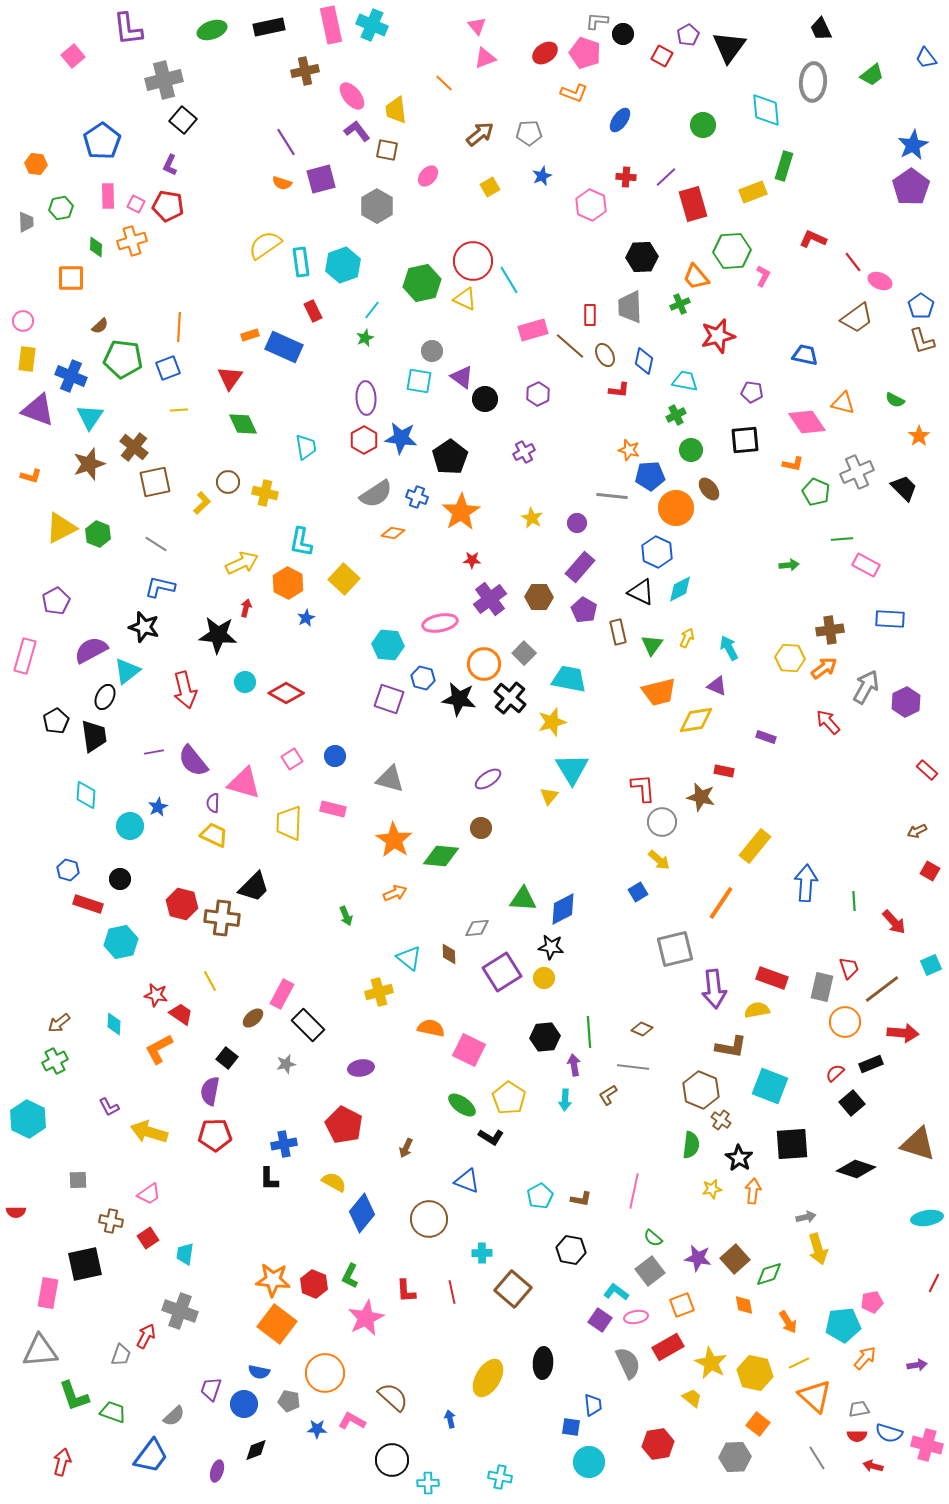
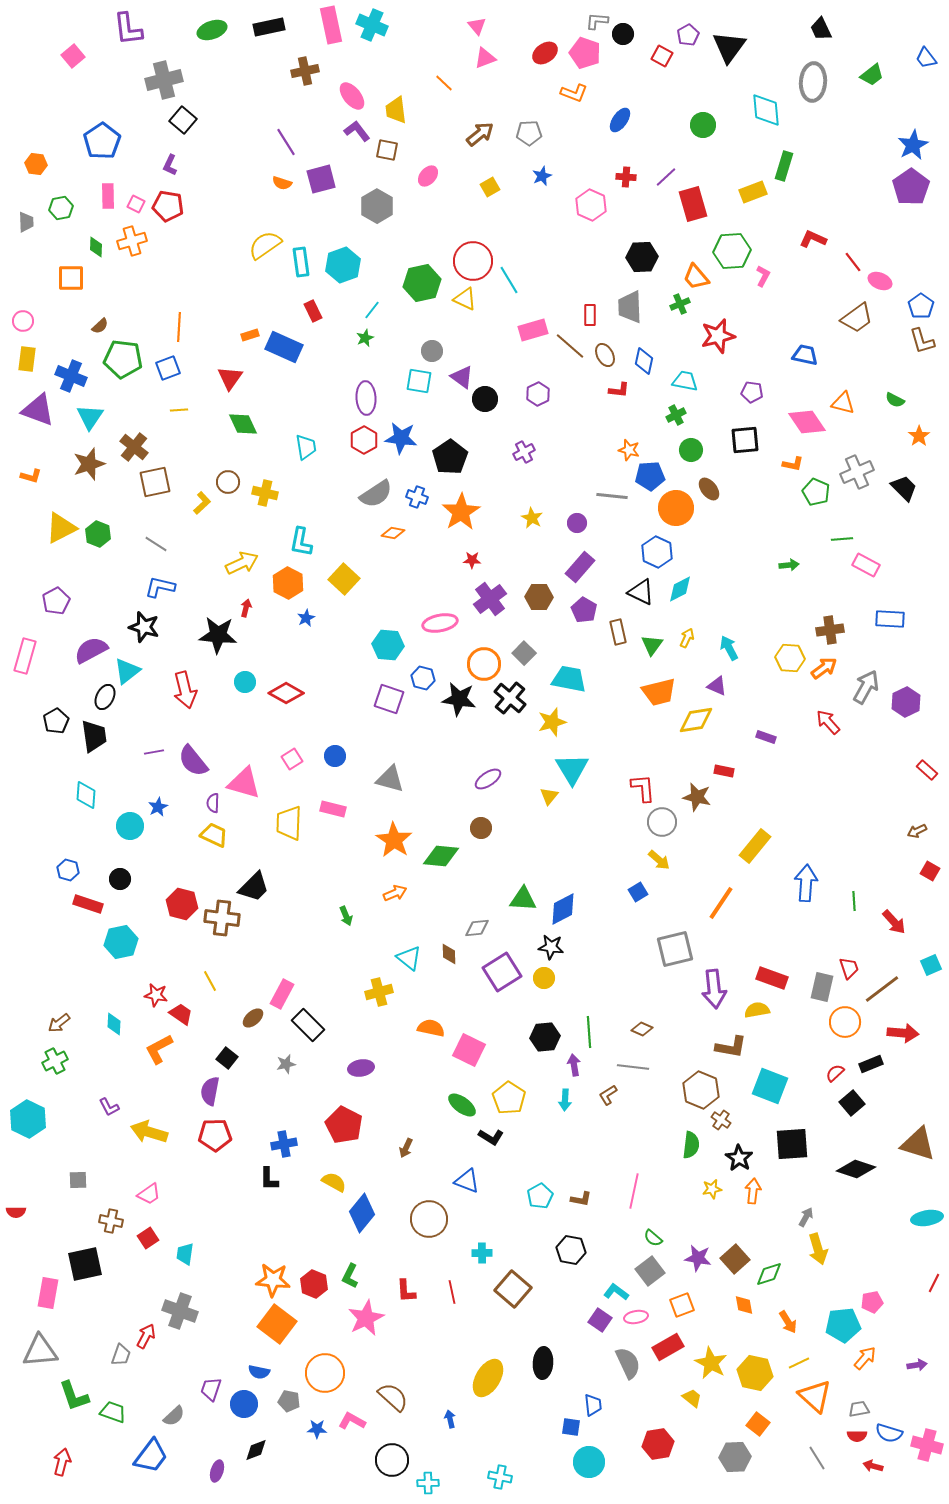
brown star at (701, 797): moved 4 px left
gray arrow at (806, 1217): rotated 48 degrees counterclockwise
